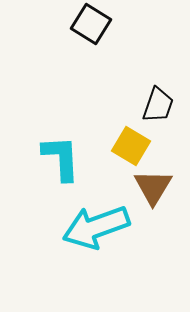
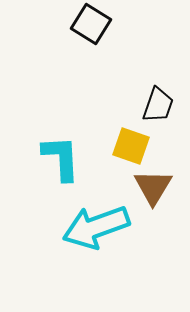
yellow square: rotated 12 degrees counterclockwise
